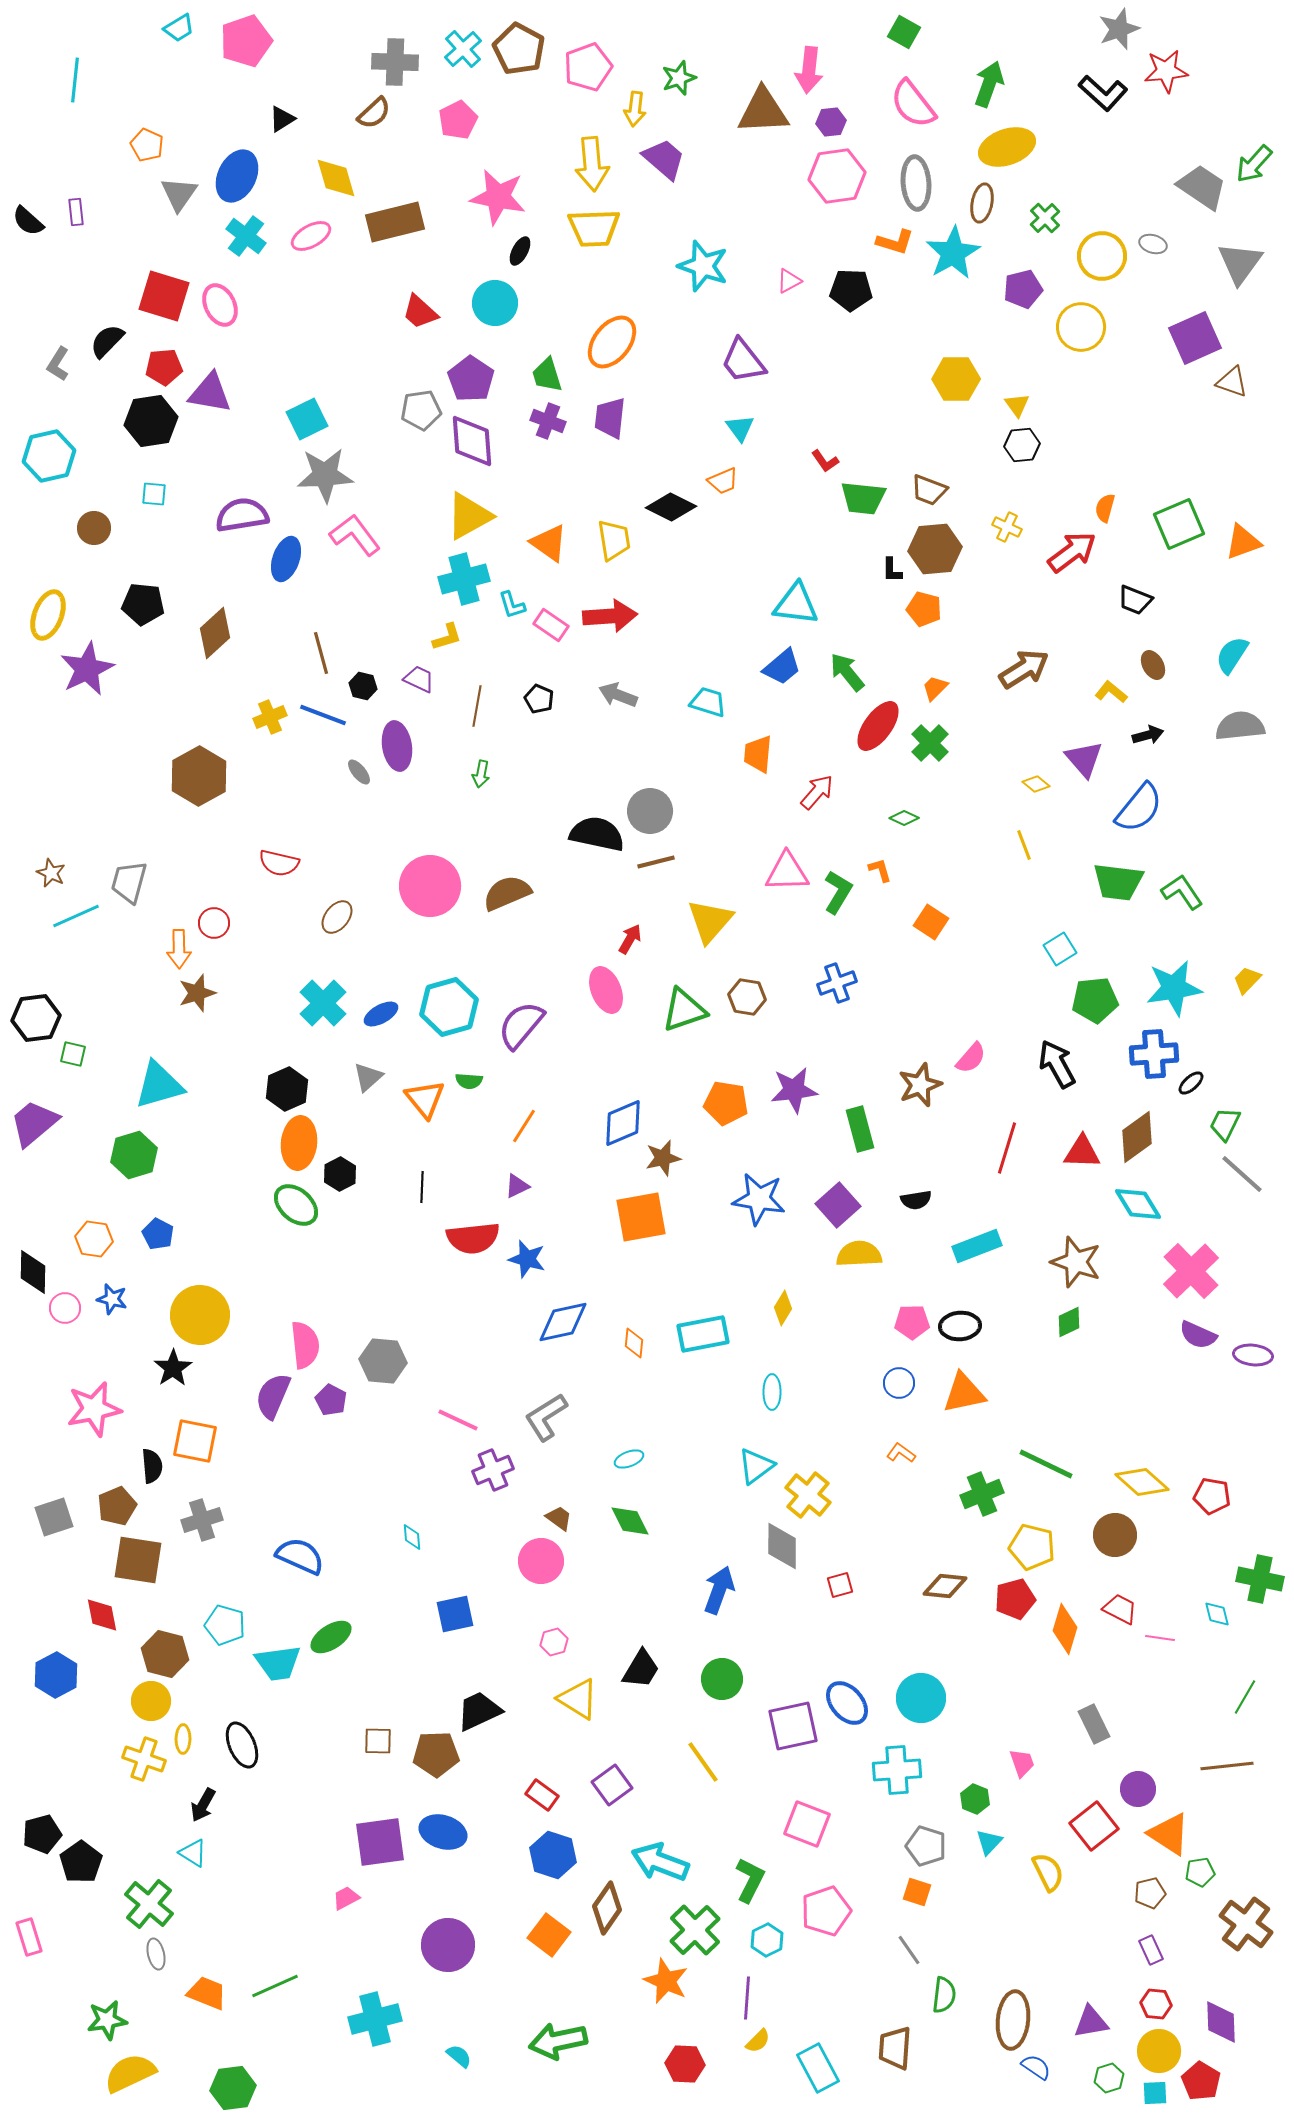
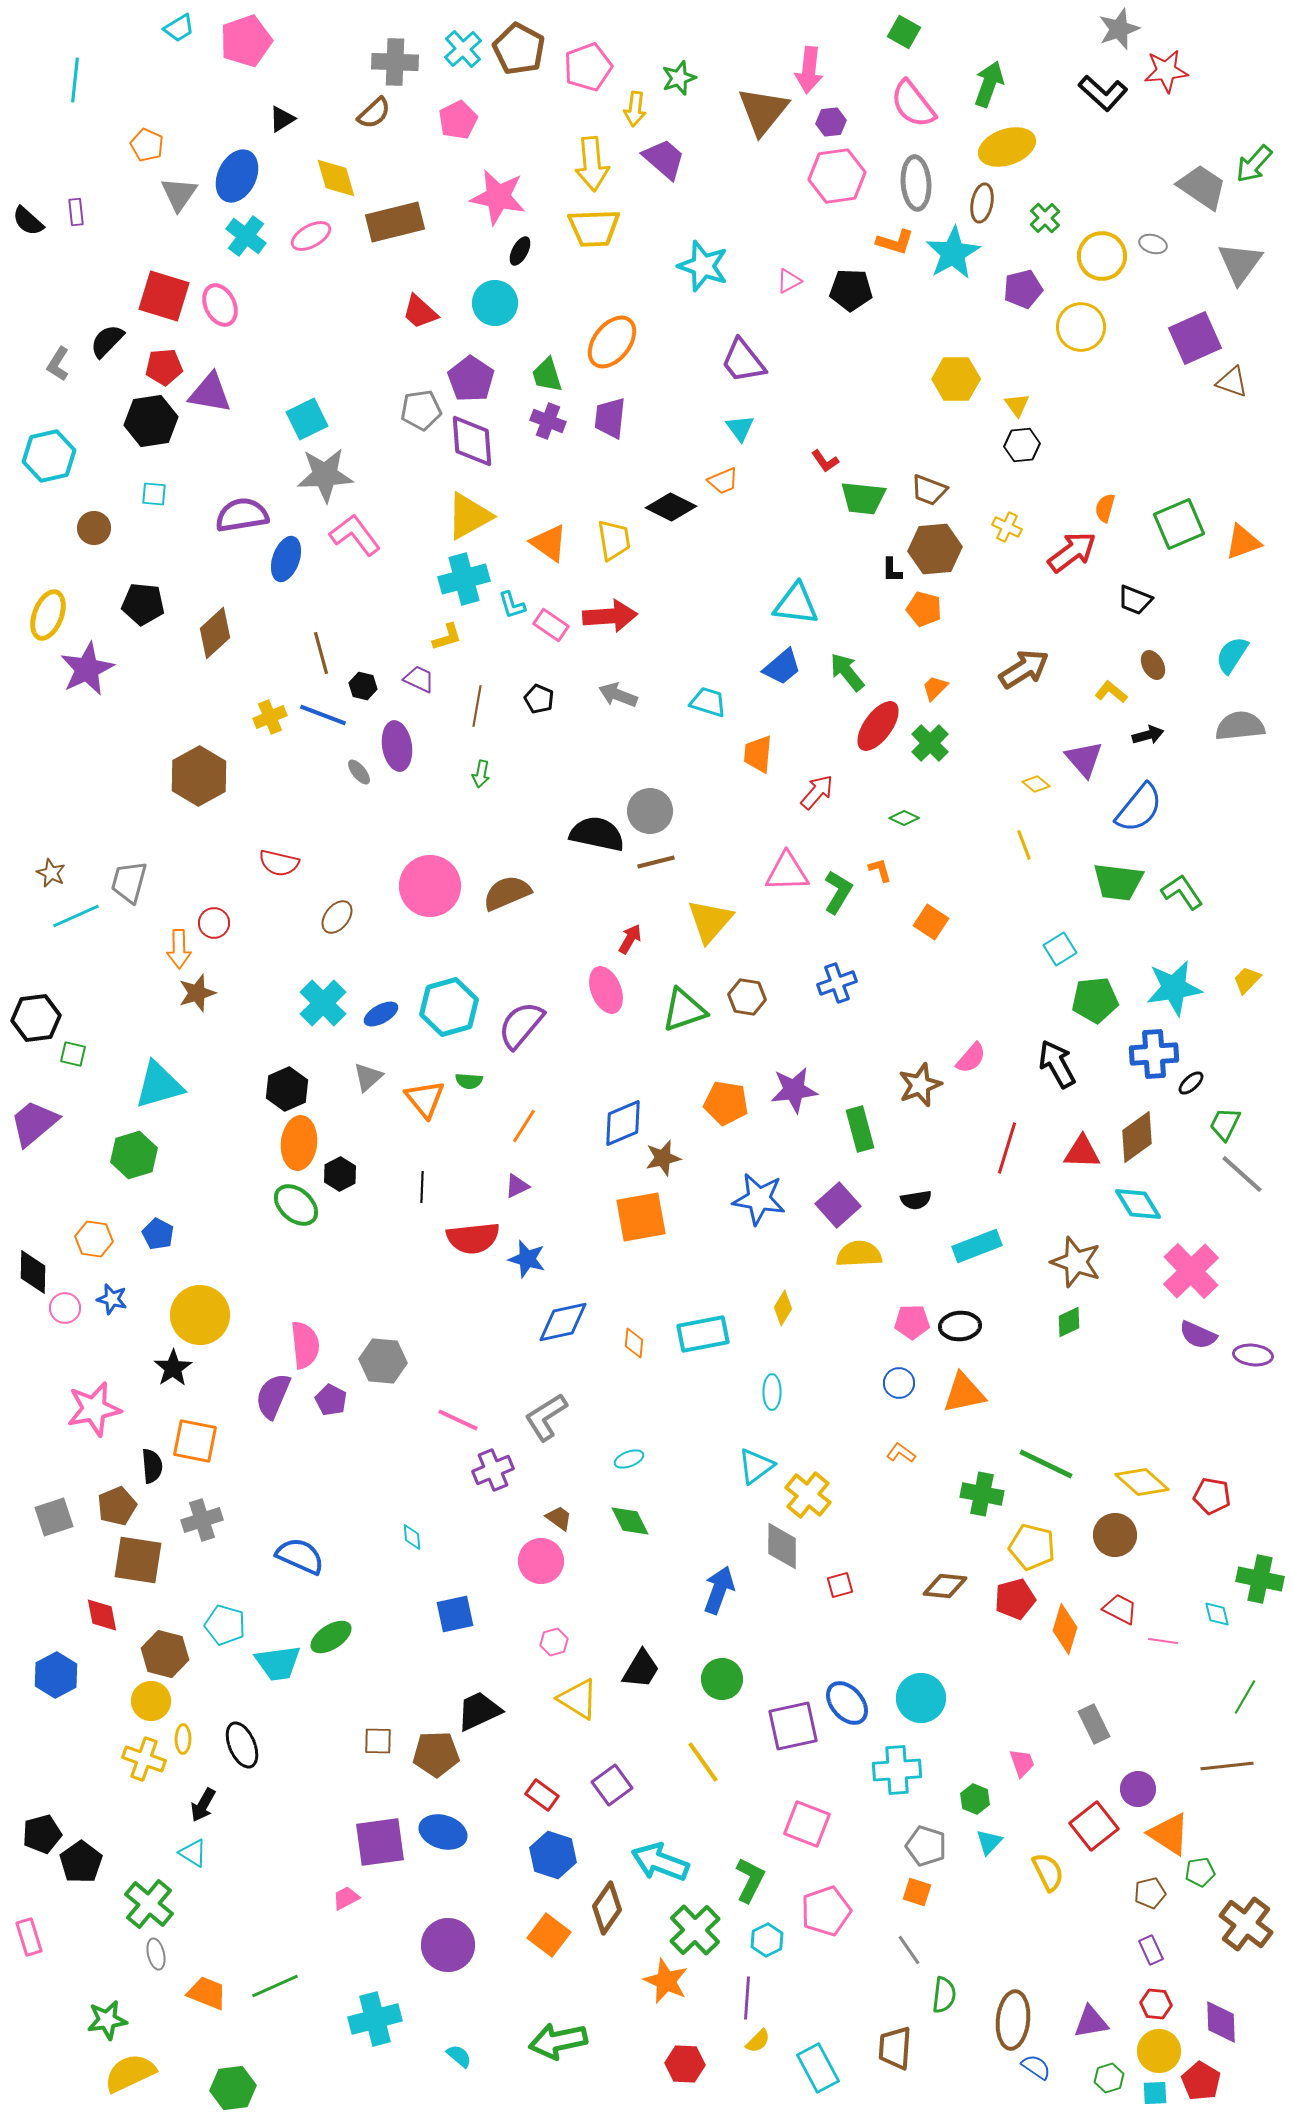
brown triangle at (763, 111): rotated 48 degrees counterclockwise
green cross at (982, 1494): rotated 33 degrees clockwise
pink line at (1160, 1638): moved 3 px right, 3 px down
